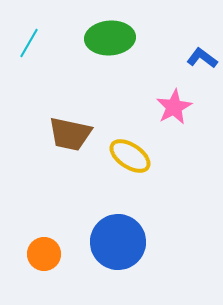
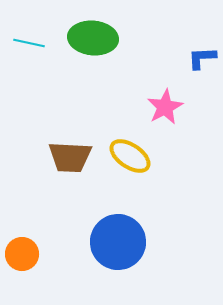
green ellipse: moved 17 px left; rotated 9 degrees clockwise
cyan line: rotated 72 degrees clockwise
blue L-shape: rotated 40 degrees counterclockwise
pink star: moved 9 px left
brown trapezoid: moved 23 px down; rotated 9 degrees counterclockwise
orange circle: moved 22 px left
